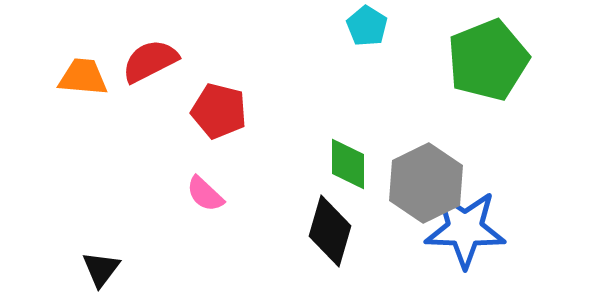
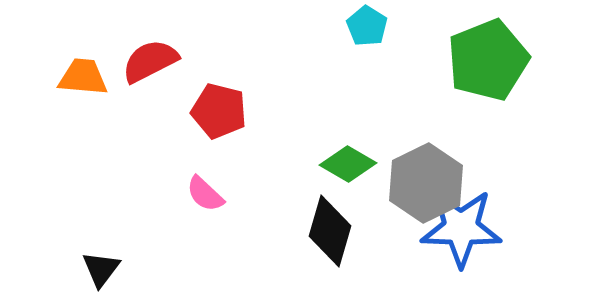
green diamond: rotated 60 degrees counterclockwise
blue star: moved 4 px left, 1 px up
